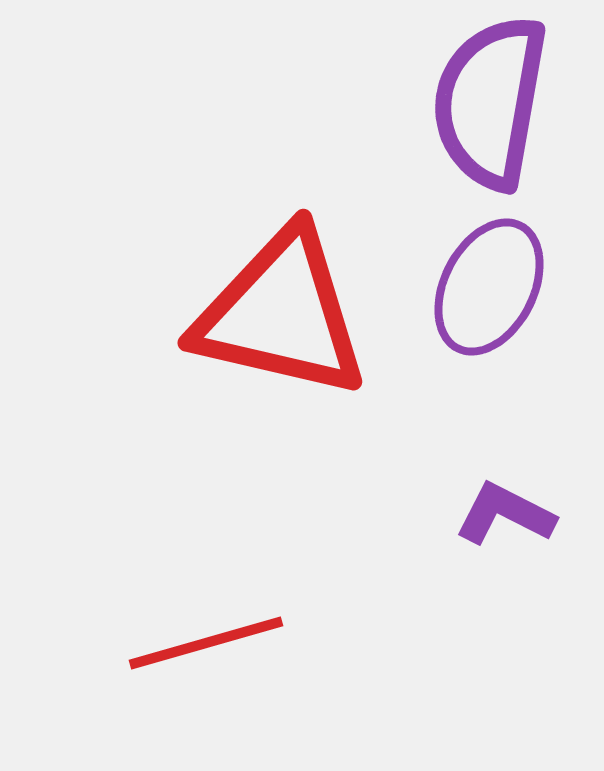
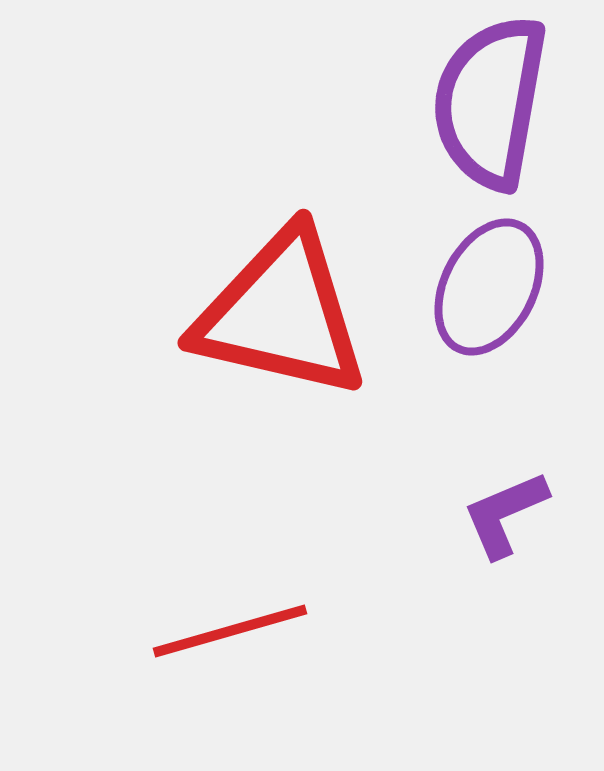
purple L-shape: rotated 50 degrees counterclockwise
red line: moved 24 px right, 12 px up
